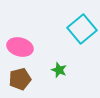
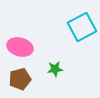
cyan square: moved 2 px up; rotated 12 degrees clockwise
green star: moved 4 px left, 1 px up; rotated 28 degrees counterclockwise
